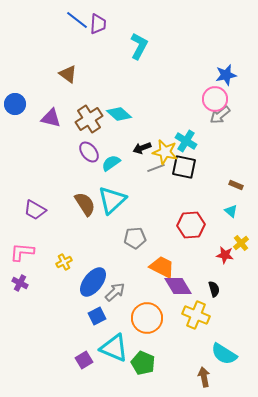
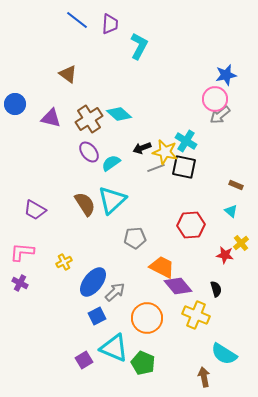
purple trapezoid at (98, 24): moved 12 px right
purple diamond at (178, 286): rotated 8 degrees counterclockwise
black semicircle at (214, 289): moved 2 px right
